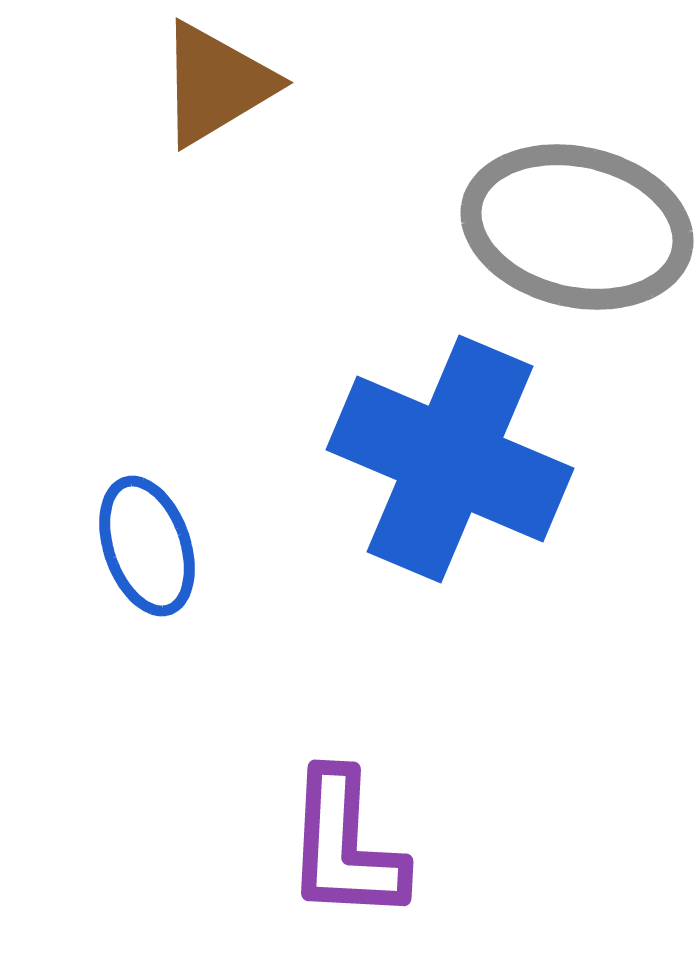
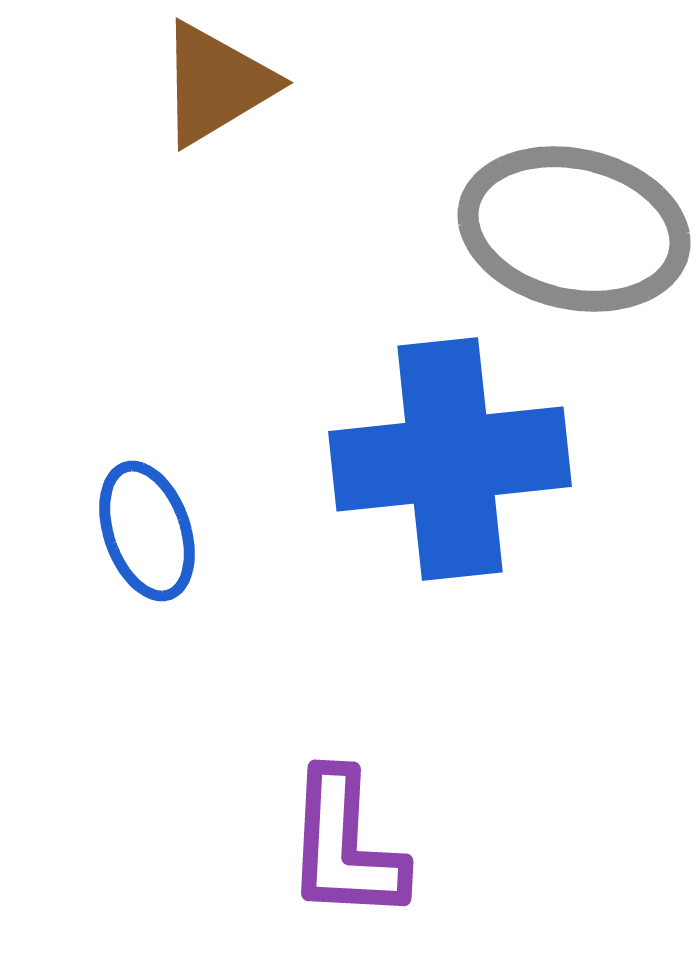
gray ellipse: moved 3 px left, 2 px down
blue cross: rotated 29 degrees counterclockwise
blue ellipse: moved 15 px up
